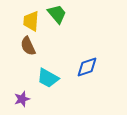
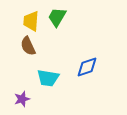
green trapezoid: moved 3 px down; rotated 110 degrees counterclockwise
cyan trapezoid: rotated 20 degrees counterclockwise
